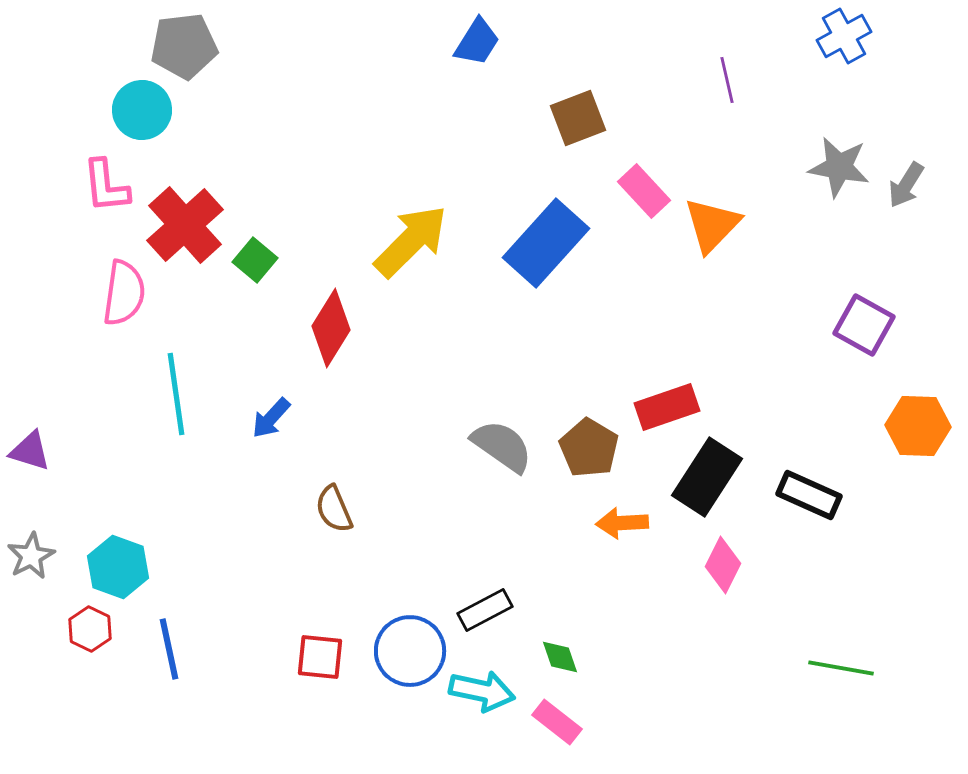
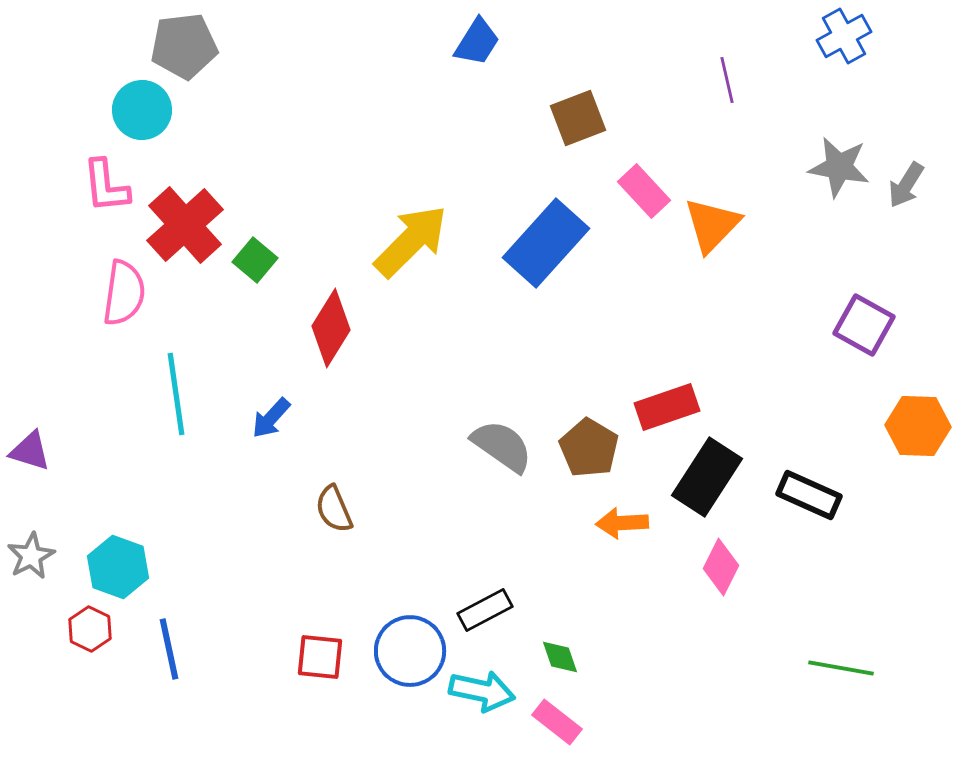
pink diamond at (723, 565): moved 2 px left, 2 px down
